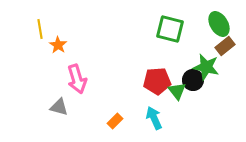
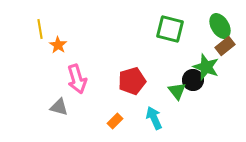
green ellipse: moved 1 px right, 2 px down
green star: rotated 8 degrees clockwise
red pentagon: moved 25 px left; rotated 12 degrees counterclockwise
